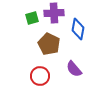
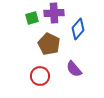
blue diamond: rotated 30 degrees clockwise
